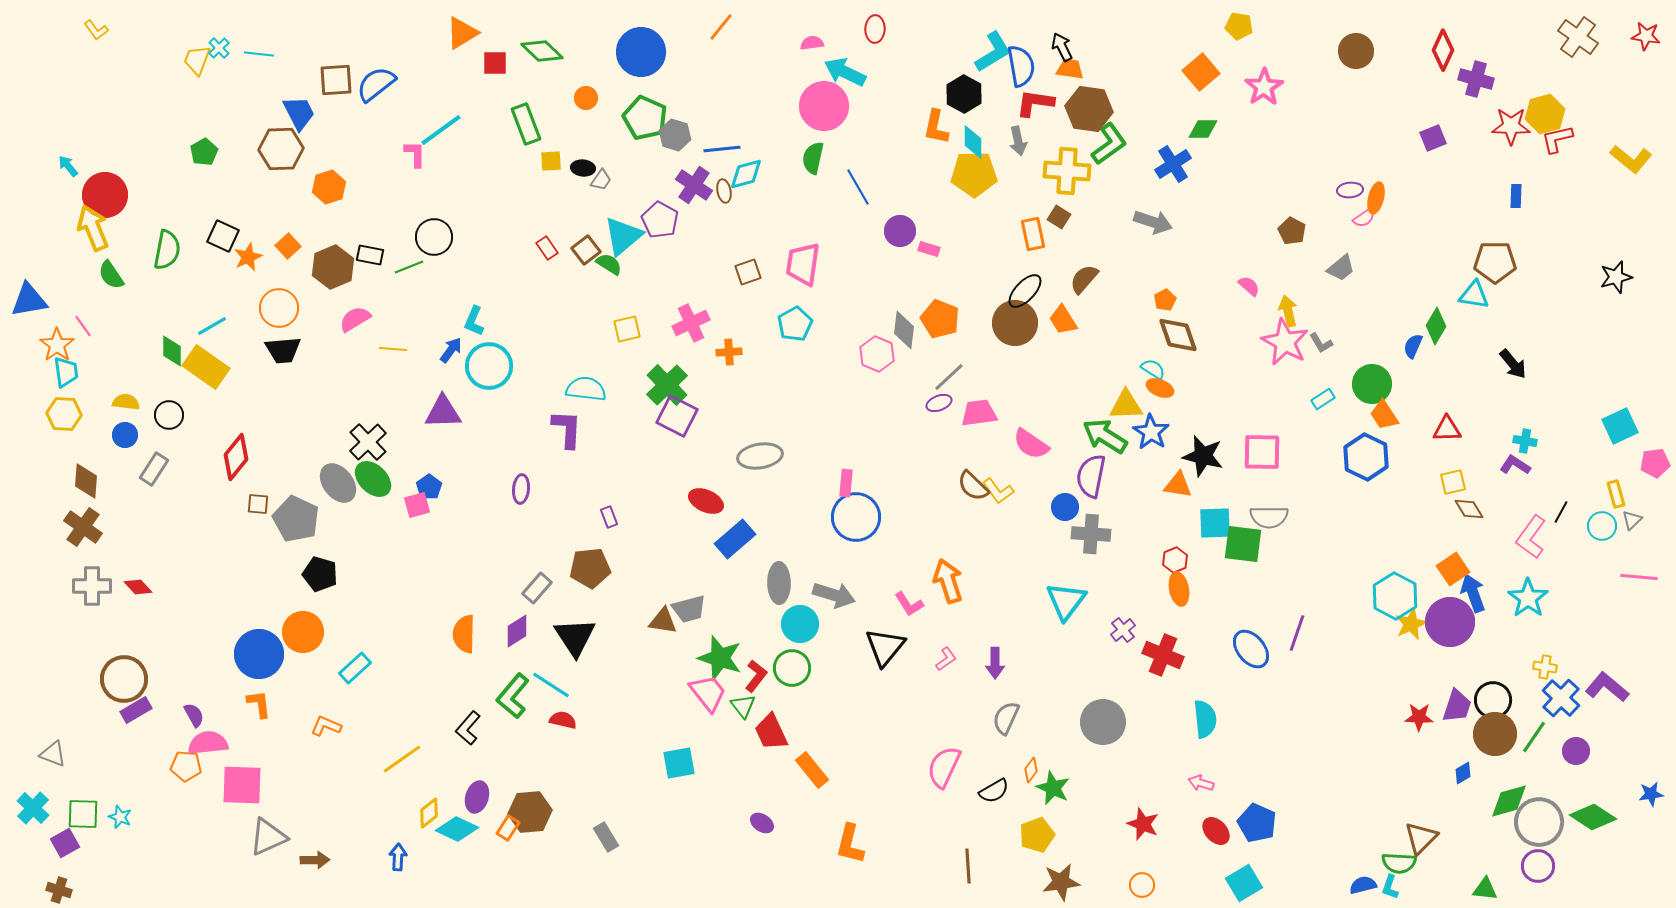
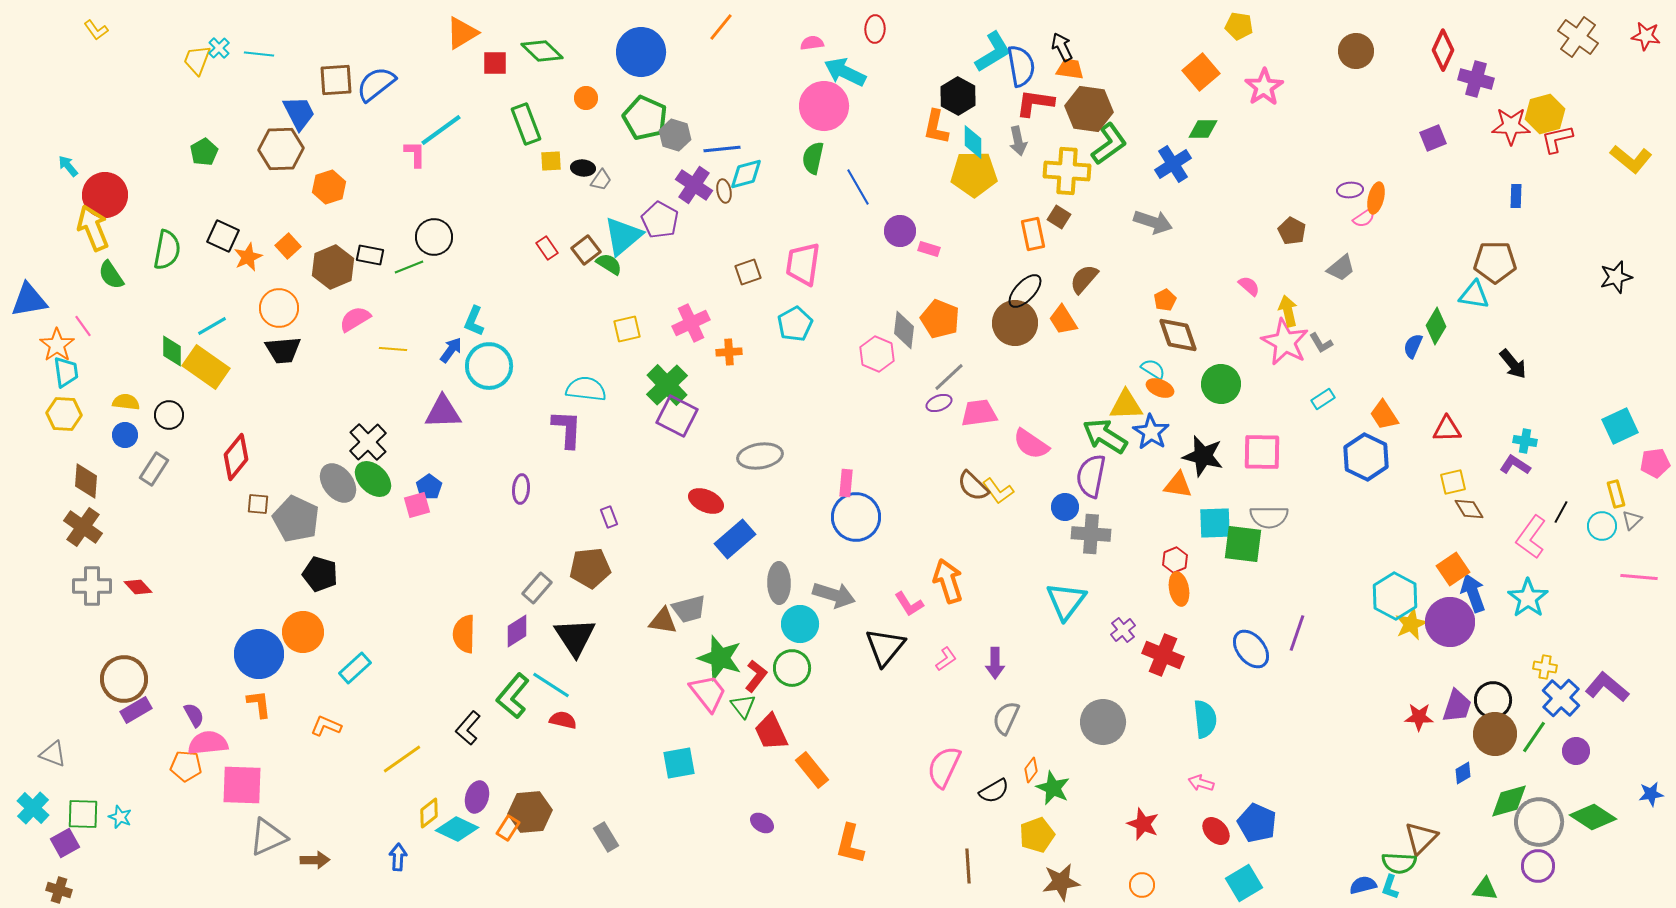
black hexagon at (964, 94): moved 6 px left, 2 px down
green circle at (1372, 384): moved 151 px left
